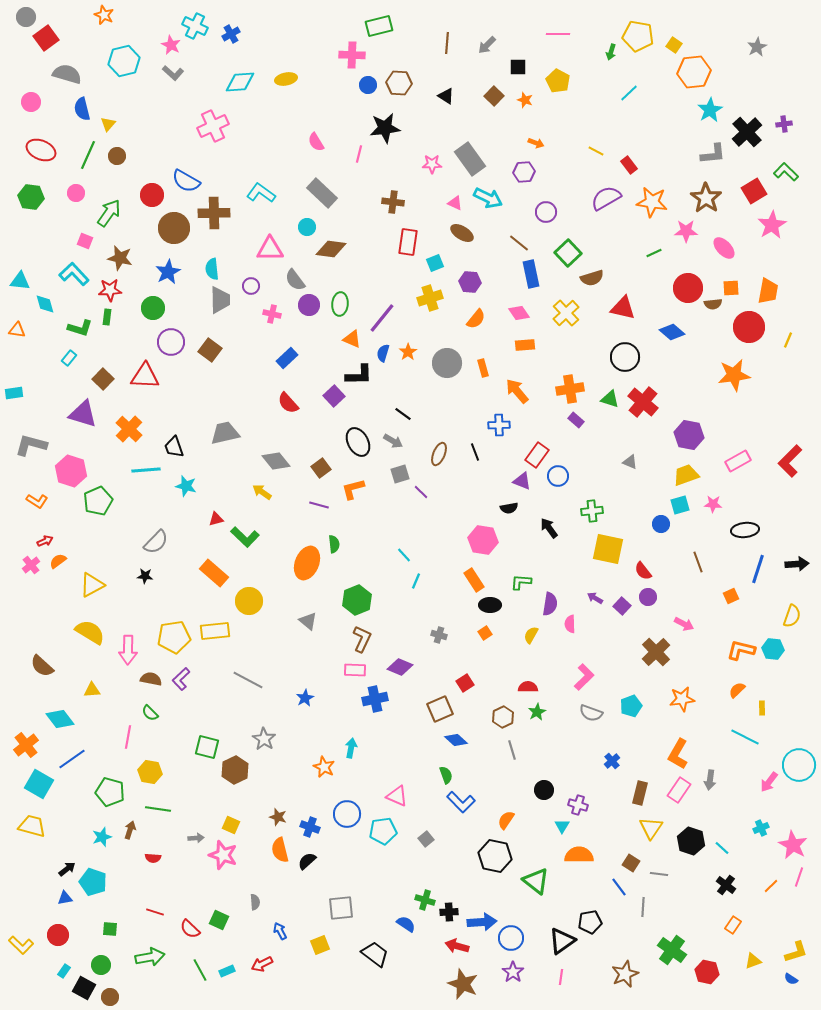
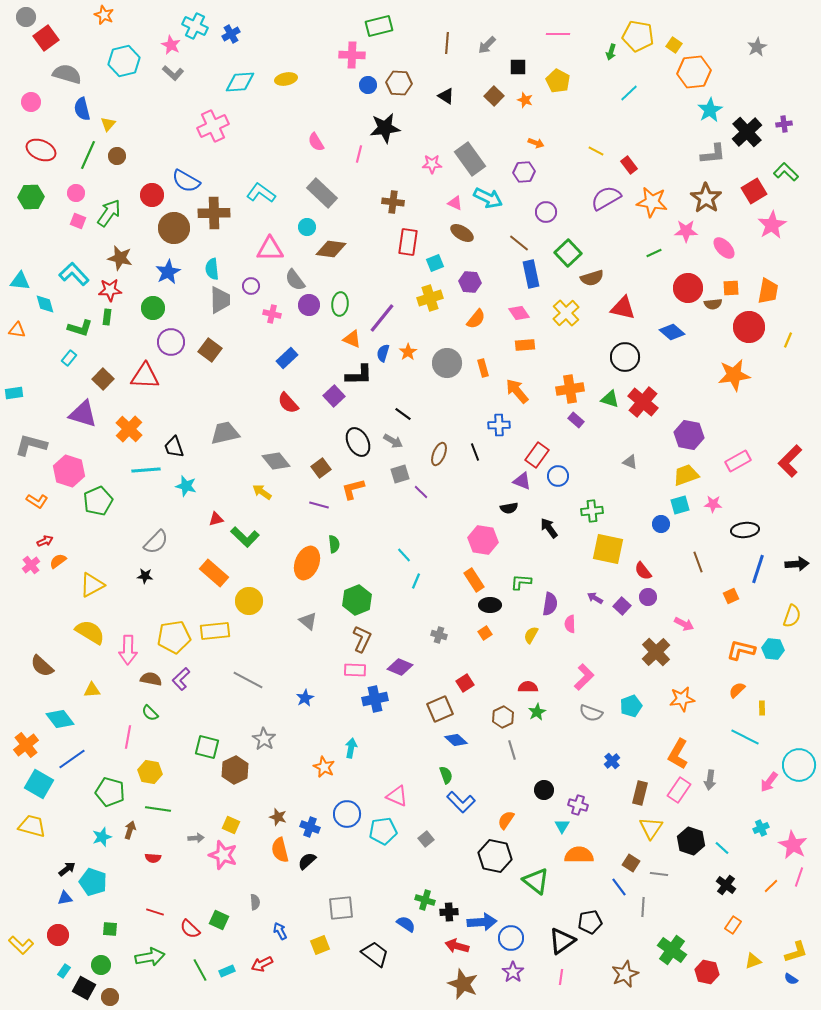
green hexagon at (31, 197): rotated 10 degrees counterclockwise
pink square at (85, 241): moved 7 px left, 20 px up
pink hexagon at (71, 471): moved 2 px left
